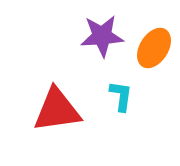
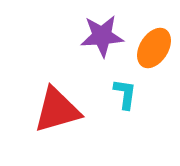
cyan L-shape: moved 4 px right, 2 px up
red triangle: rotated 8 degrees counterclockwise
